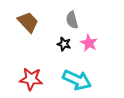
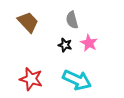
black star: moved 1 px right, 1 px down
red star: rotated 10 degrees clockwise
